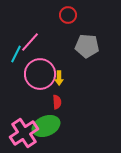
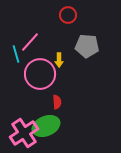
cyan line: rotated 42 degrees counterclockwise
yellow arrow: moved 18 px up
